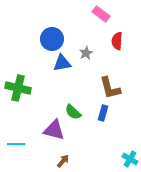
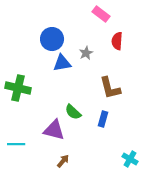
blue rectangle: moved 6 px down
